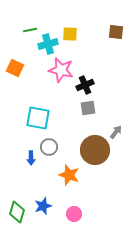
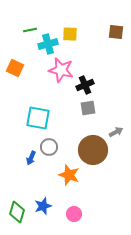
gray arrow: rotated 24 degrees clockwise
brown circle: moved 2 px left
blue arrow: rotated 24 degrees clockwise
